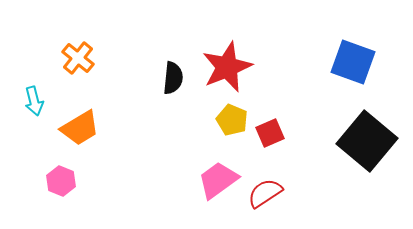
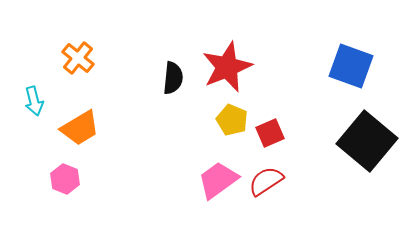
blue square: moved 2 px left, 4 px down
pink hexagon: moved 4 px right, 2 px up
red semicircle: moved 1 px right, 12 px up
